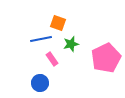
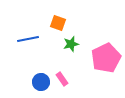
blue line: moved 13 px left
pink rectangle: moved 10 px right, 20 px down
blue circle: moved 1 px right, 1 px up
